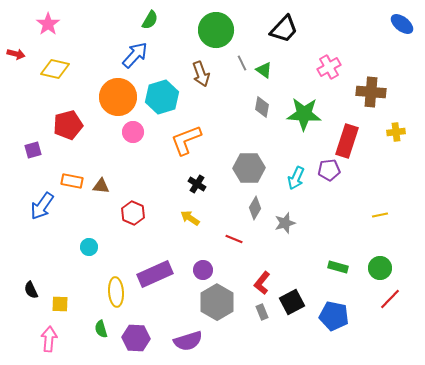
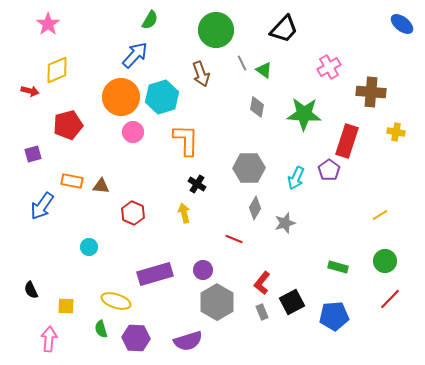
red arrow at (16, 54): moved 14 px right, 37 px down
yellow diamond at (55, 69): moved 2 px right, 1 px down; rotated 36 degrees counterclockwise
orange circle at (118, 97): moved 3 px right
gray diamond at (262, 107): moved 5 px left
yellow cross at (396, 132): rotated 18 degrees clockwise
orange L-shape at (186, 140): rotated 112 degrees clockwise
purple square at (33, 150): moved 4 px down
purple pentagon at (329, 170): rotated 30 degrees counterclockwise
yellow line at (380, 215): rotated 21 degrees counterclockwise
yellow arrow at (190, 218): moved 6 px left, 5 px up; rotated 42 degrees clockwise
green circle at (380, 268): moved 5 px right, 7 px up
purple rectangle at (155, 274): rotated 8 degrees clockwise
yellow ellipse at (116, 292): moved 9 px down; rotated 68 degrees counterclockwise
yellow square at (60, 304): moved 6 px right, 2 px down
blue pentagon at (334, 316): rotated 16 degrees counterclockwise
